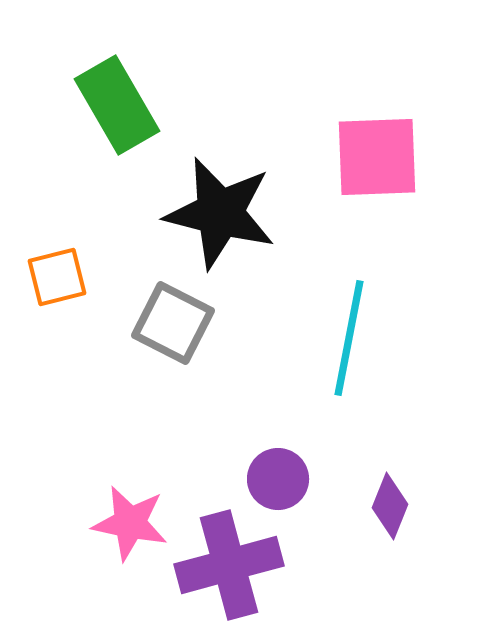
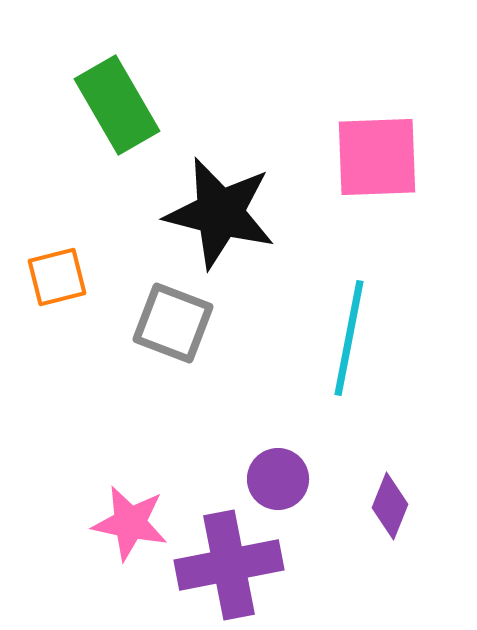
gray square: rotated 6 degrees counterclockwise
purple cross: rotated 4 degrees clockwise
